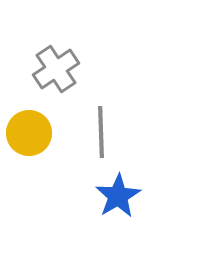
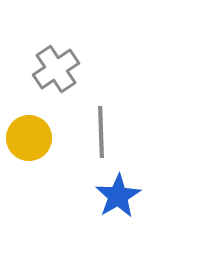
yellow circle: moved 5 px down
